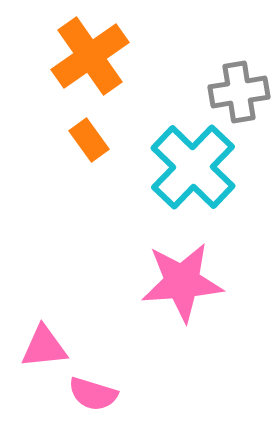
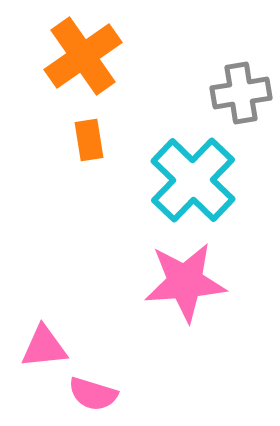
orange cross: moved 7 px left
gray cross: moved 2 px right, 1 px down
orange rectangle: rotated 27 degrees clockwise
cyan cross: moved 13 px down
pink star: moved 3 px right
